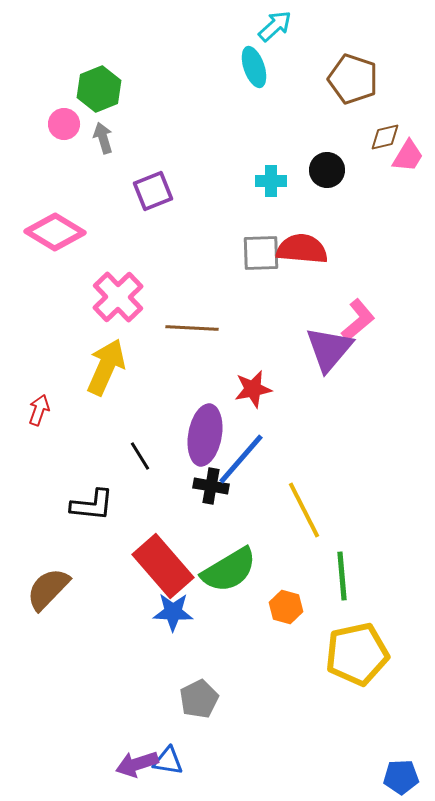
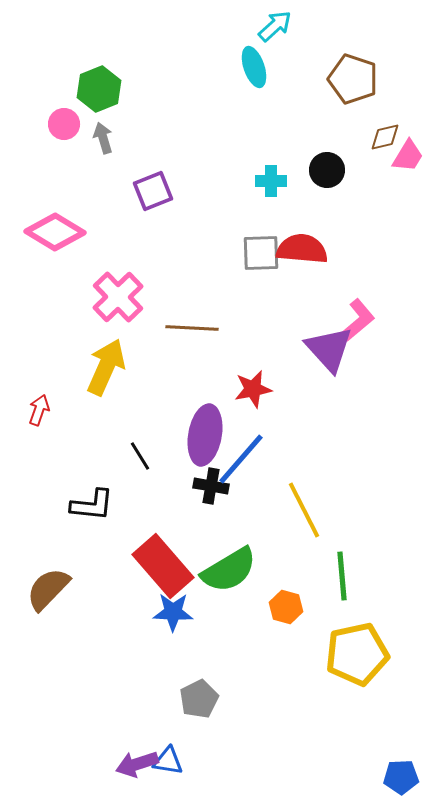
purple triangle: rotated 22 degrees counterclockwise
